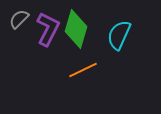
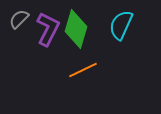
cyan semicircle: moved 2 px right, 10 px up
